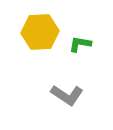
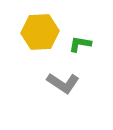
gray L-shape: moved 4 px left, 12 px up
